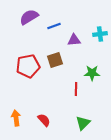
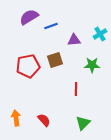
blue line: moved 3 px left
cyan cross: rotated 24 degrees counterclockwise
green star: moved 8 px up
